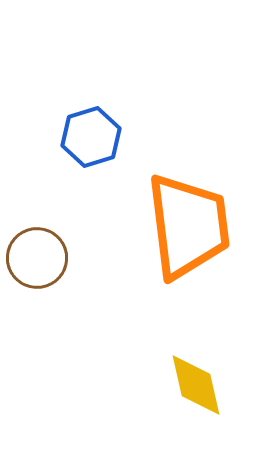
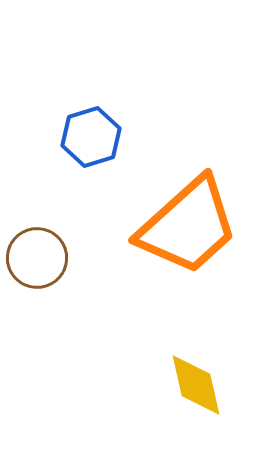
orange trapezoid: rotated 55 degrees clockwise
